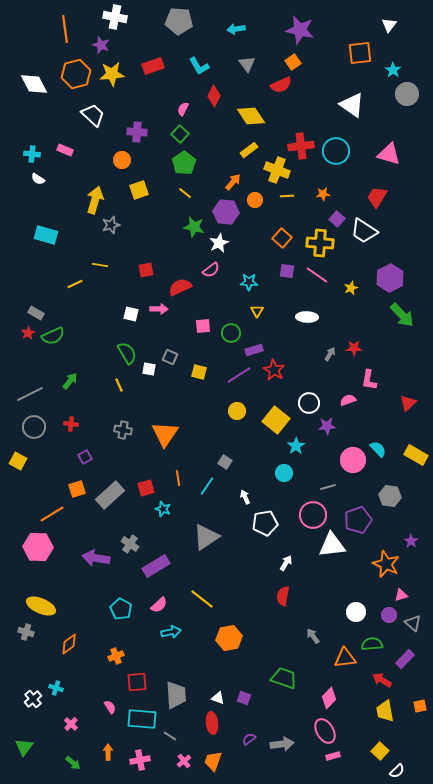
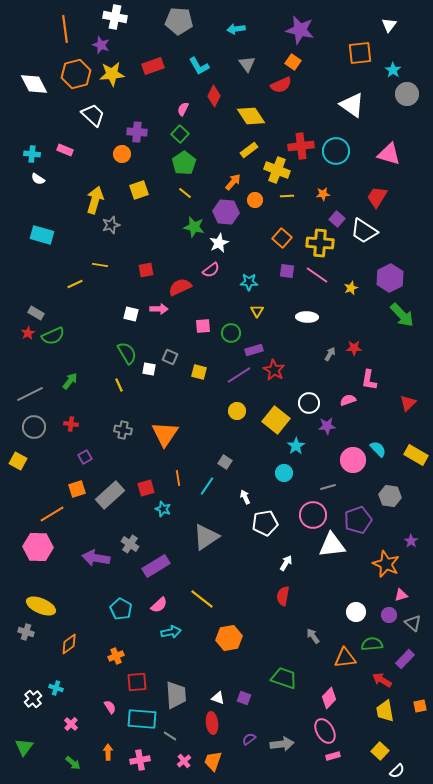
orange square at (293, 62): rotated 21 degrees counterclockwise
orange circle at (122, 160): moved 6 px up
cyan rectangle at (46, 235): moved 4 px left
